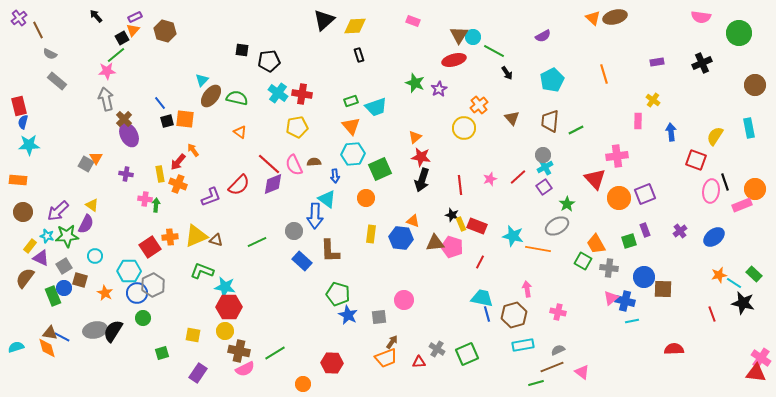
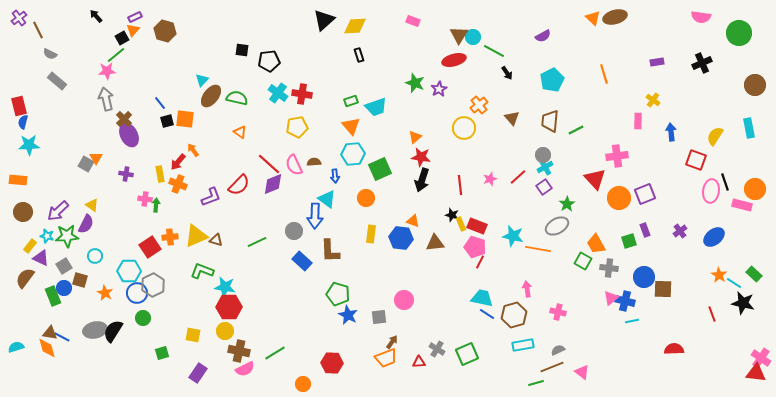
pink rectangle at (742, 205): rotated 36 degrees clockwise
pink pentagon at (452, 247): moved 23 px right
orange star at (719, 275): rotated 28 degrees counterclockwise
blue line at (487, 314): rotated 42 degrees counterclockwise
